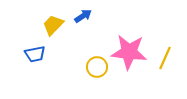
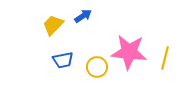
blue trapezoid: moved 28 px right, 6 px down
yellow line: rotated 10 degrees counterclockwise
